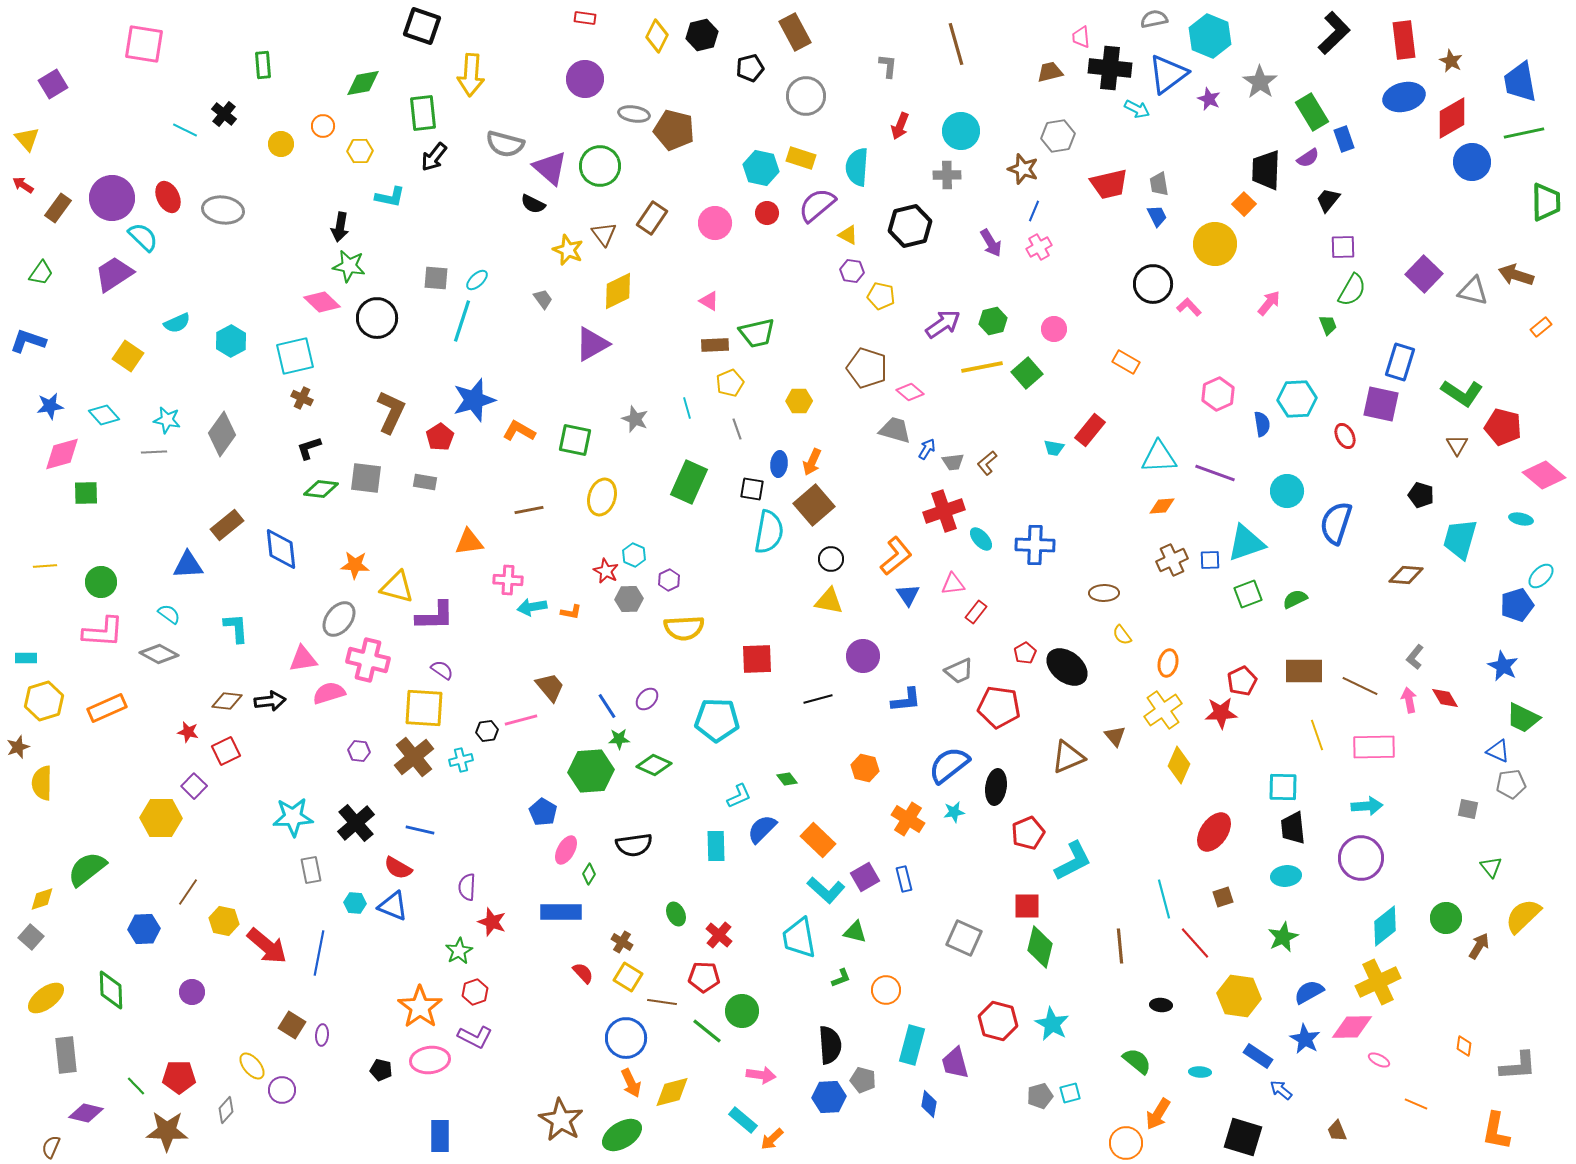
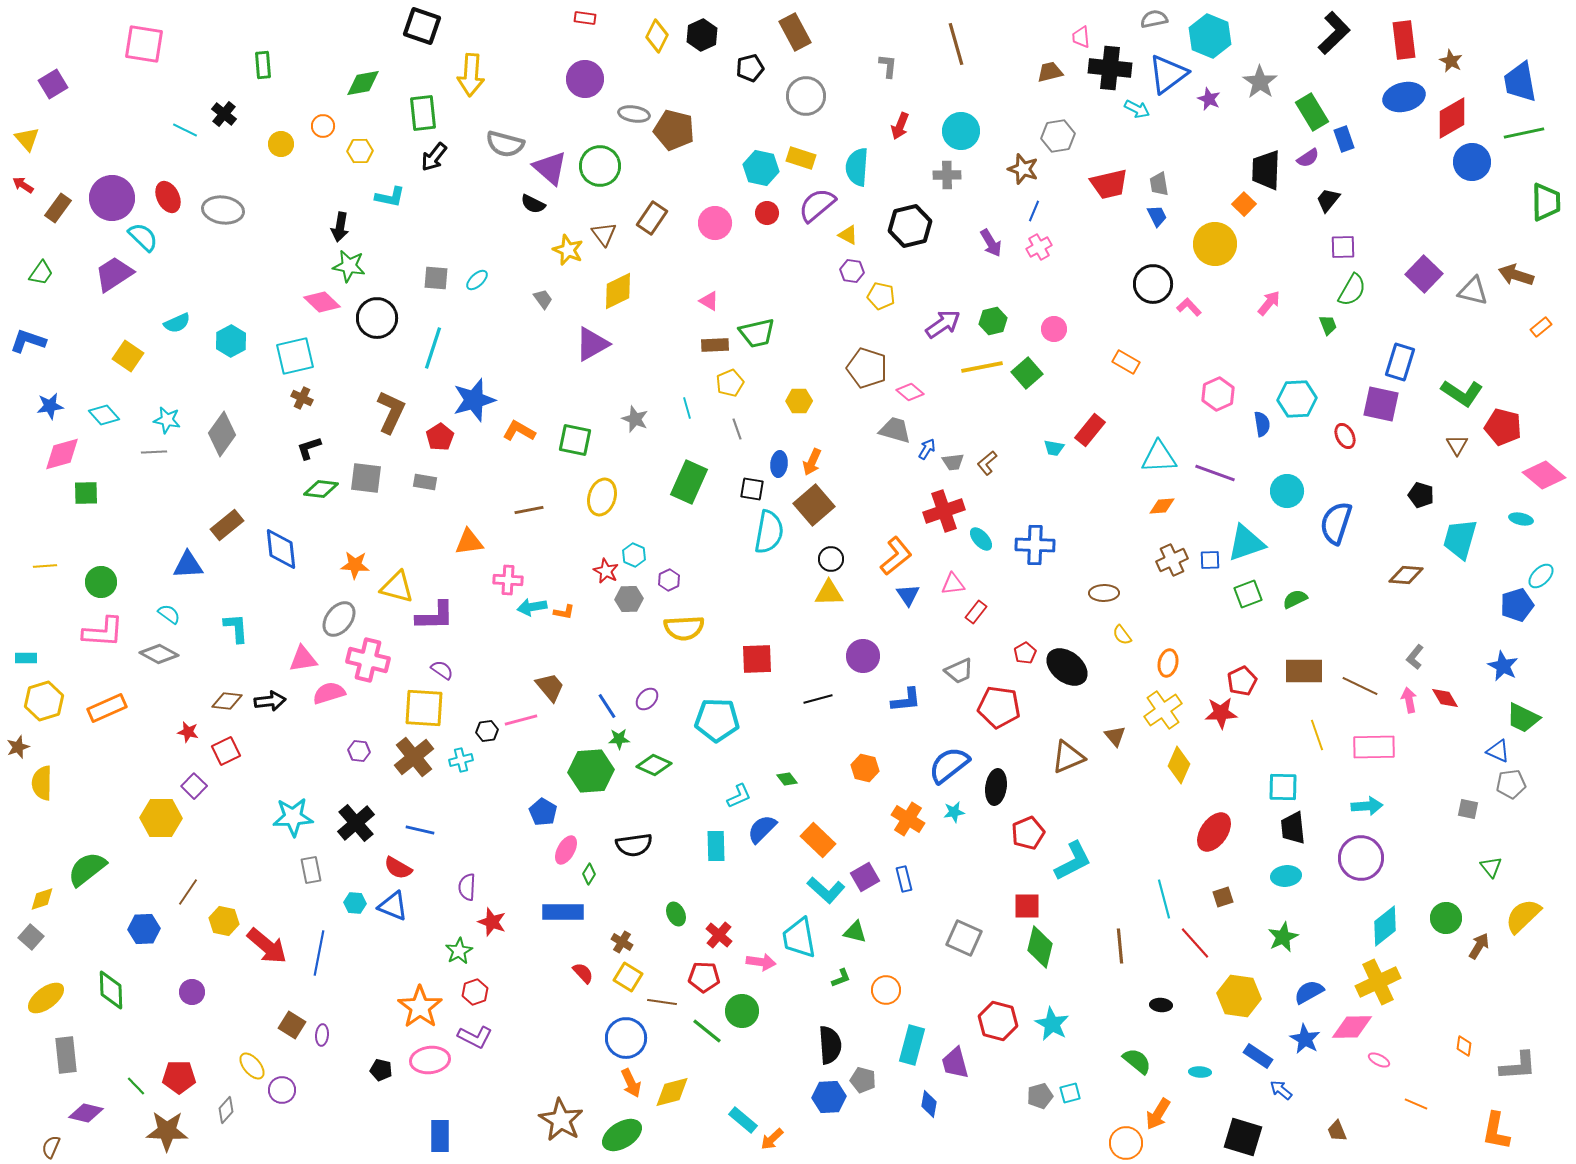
black hexagon at (702, 35): rotated 12 degrees counterclockwise
cyan line at (462, 321): moved 29 px left, 27 px down
yellow triangle at (829, 601): moved 8 px up; rotated 12 degrees counterclockwise
orange L-shape at (571, 612): moved 7 px left
blue rectangle at (561, 912): moved 2 px right
pink arrow at (761, 1075): moved 113 px up
